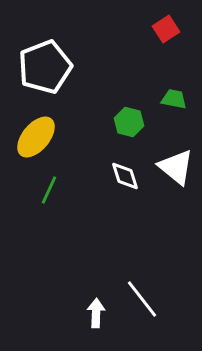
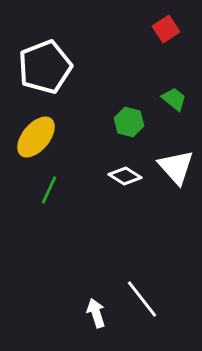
green trapezoid: rotated 28 degrees clockwise
white triangle: rotated 9 degrees clockwise
white diamond: rotated 40 degrees counterclockwise
white arrow: rotated 20 degrees counterclockwise
